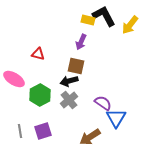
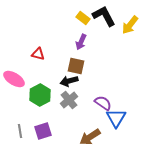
yellow rectangle: moved 5 px left, 2 px up; rotated 24 degrees clockwise
